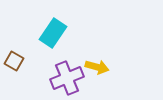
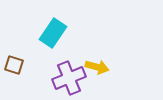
brown square: moved 4 px down; rotated 12 degrees counterclockwise
purple cross: moved 2 px right
